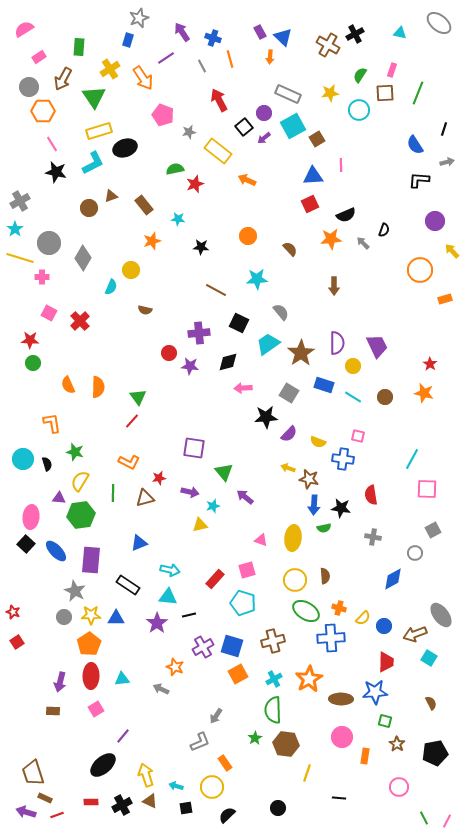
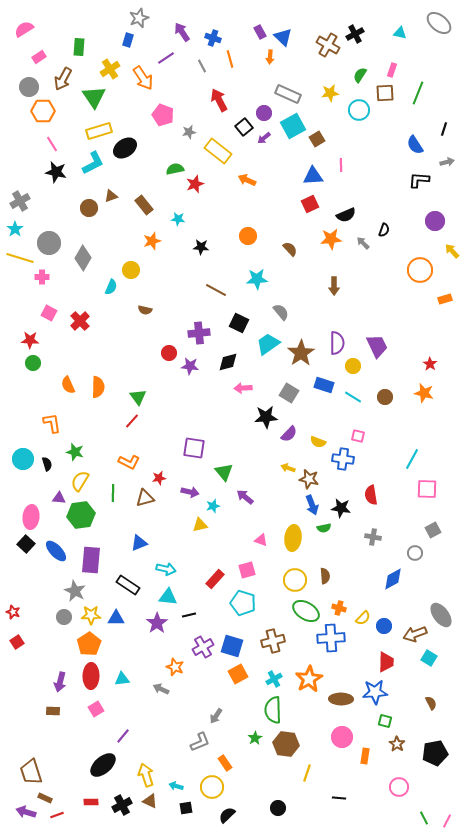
black ellipse at (125, 148): rotated 15 degrees counterclockwise
blue arrow at (314, 505): moved 2 px left; rotated 24 degrees counterclockwise
cyan arrow at (170, 570): moved 4 px left, 1 px up
brown trapezoid at (33, 773): moved 2 px left, 1 px up
